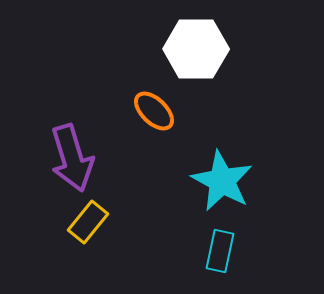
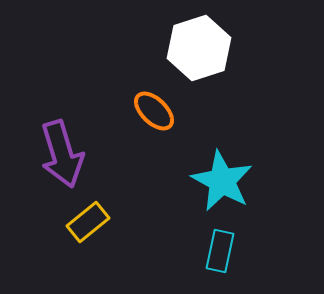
white hexagon: moved 3 px right, 1 px up; rotated 18 degrees counterclockwise
purple arrow: moved 10 px left, 4 px up
yellow rectangle: rotated 12 degrees clockwise
